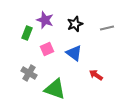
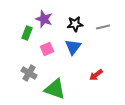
purple star: moved 1 px left, 1 px up
black star: rotated 14 degrees clockwise
gray line: moved 4 px left, 1 px up
blue triangle: moved 1 px left, 6 px up; rotated 30 degrees clockwise
red arrow: rotated 72 degrees counterclockwise
